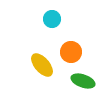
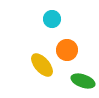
orange circle: moved 4 px left, 2 px up
